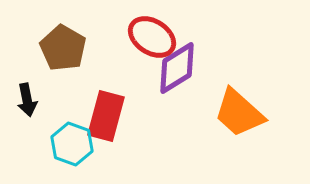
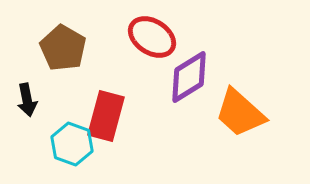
purple diamond: moved 12 px right, 9 px down
orange trapezoid: moved 1 px right
